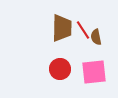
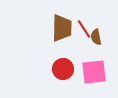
red line: moved 1 px right, 1 px up
red circle: moved 3 px right
